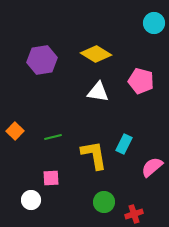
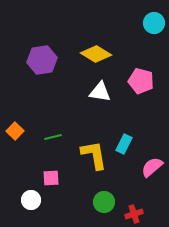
white triangle: moved 2 px right
